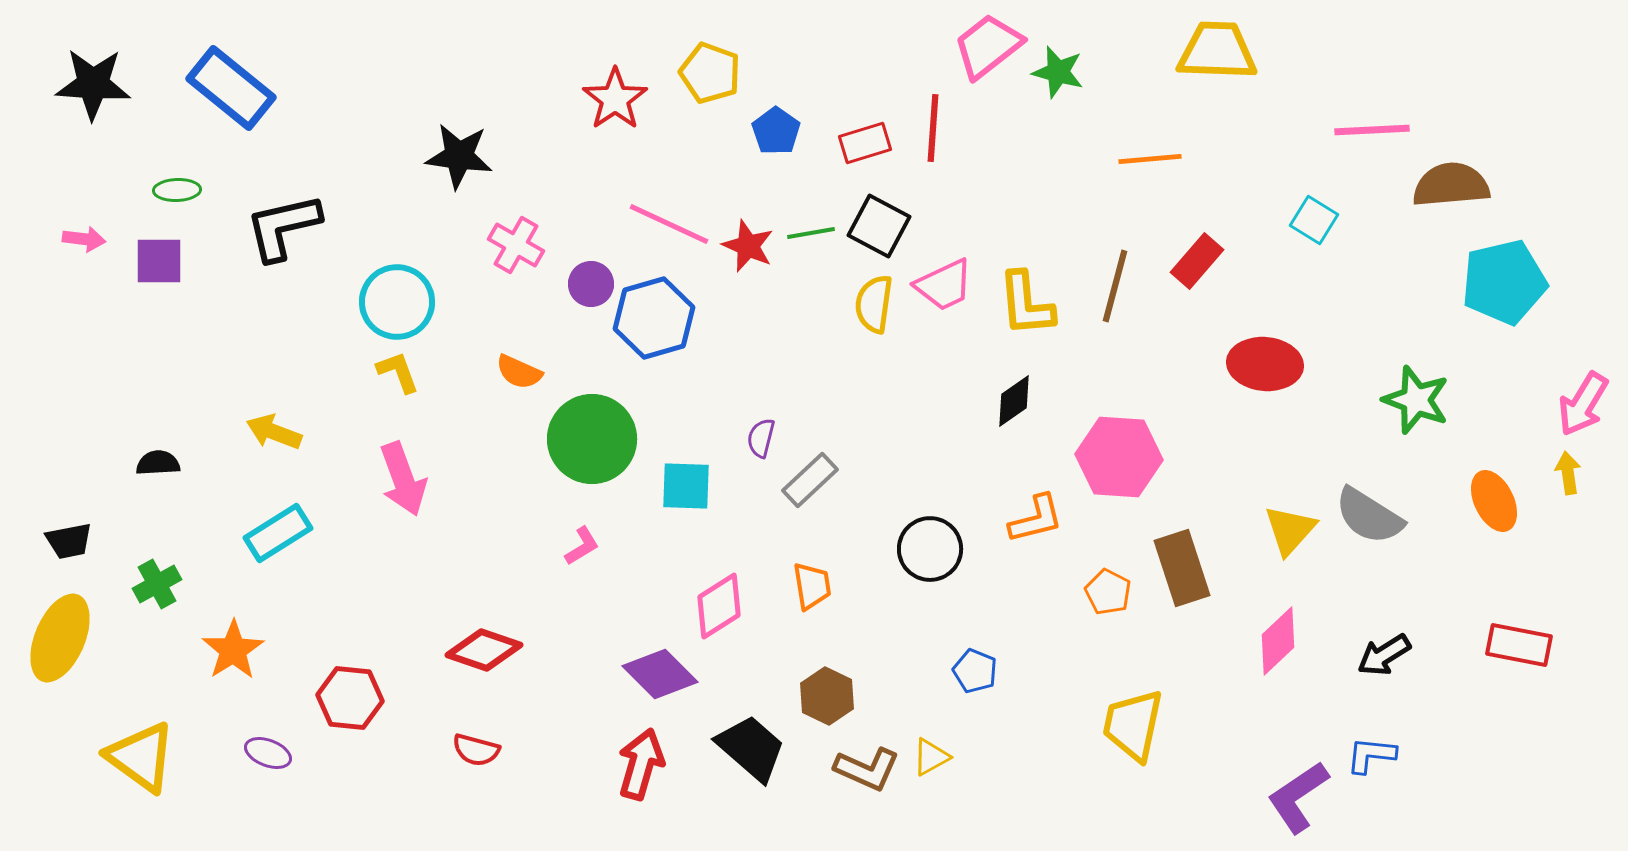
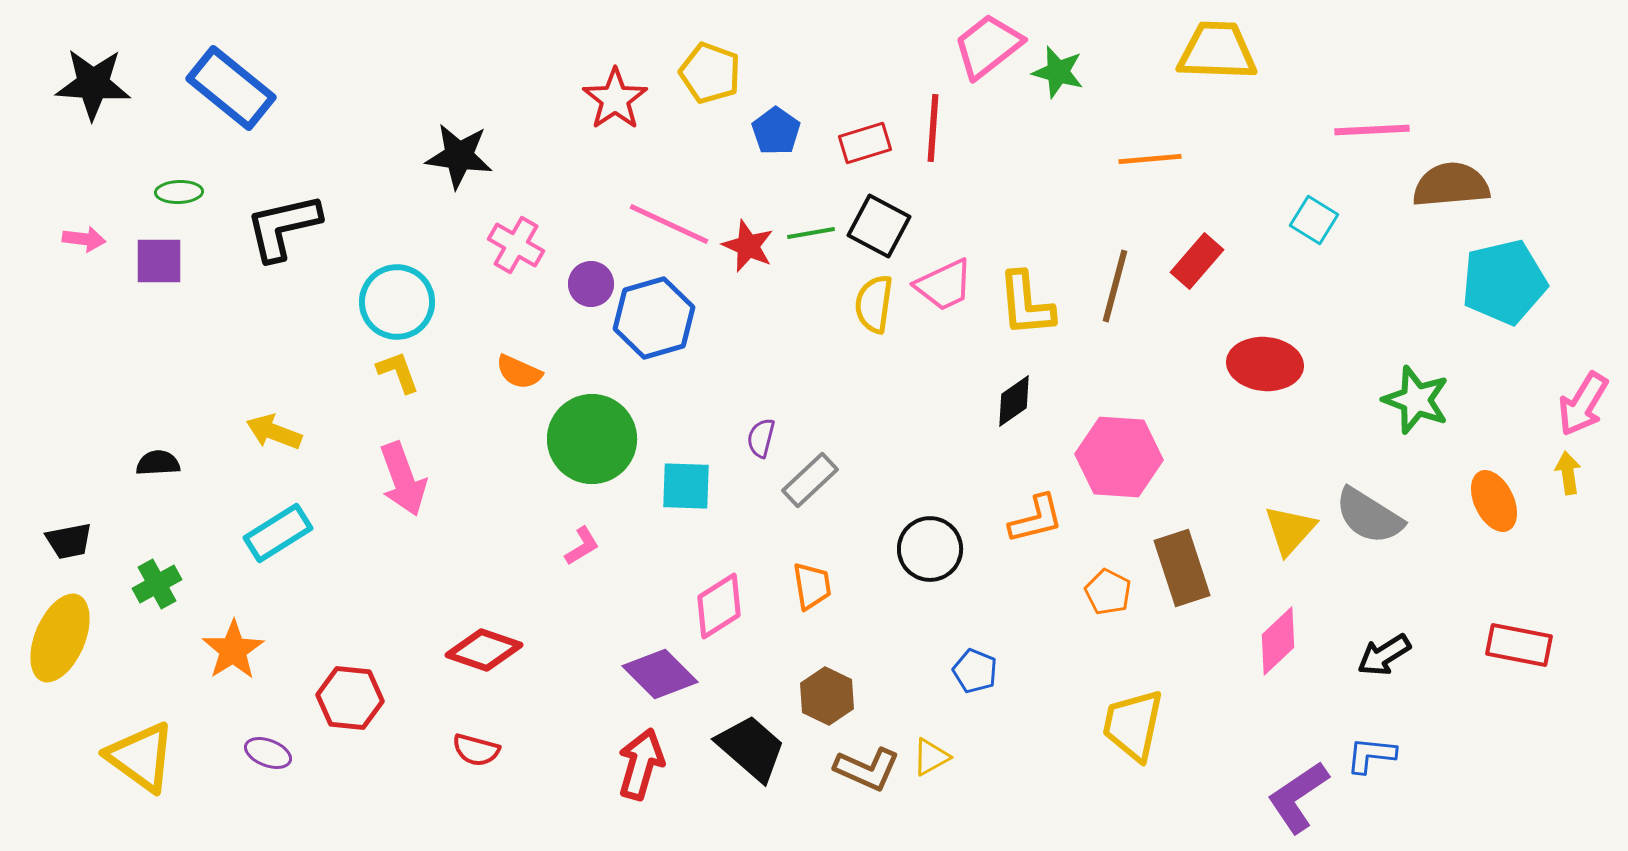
green ellipse at (177, 190): moved 2 px right, 2 px down
